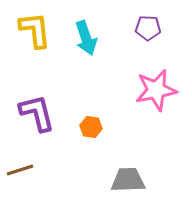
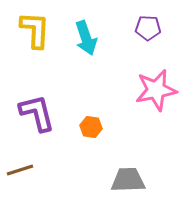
yellow L-shape: rotated 9 degrees clockwise
